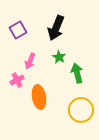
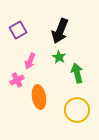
black arrow: moved 4 px right, 3 px down
yellow circle: moved 4 px left
